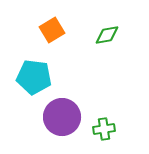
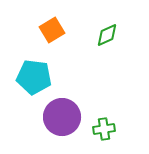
green diamond: rotated 15 degrees counterclockwise
